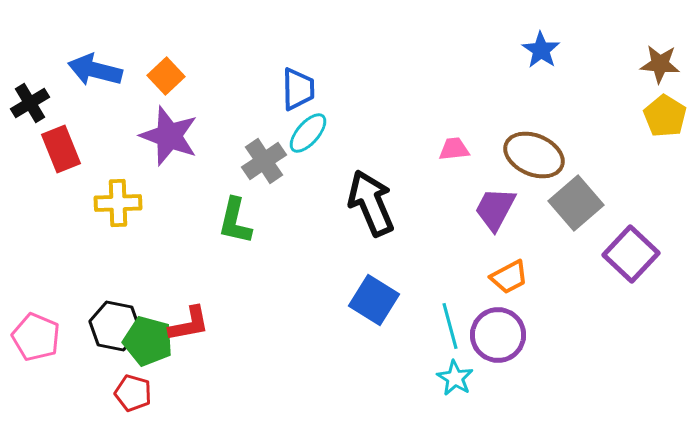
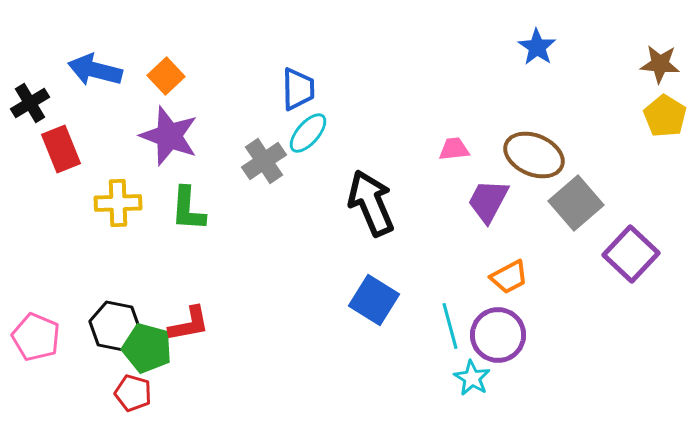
blue star: moved 4 px left, 3 px up
purple trapezoid: moved 7 px left, 8 px up
green L-shape: moved 47 px left, 12 px up; rotated 9 degrees counterclockwise
green pentagon: moved 1 px left, 7 px down
cyan star: moved 17 px right
